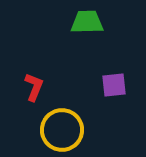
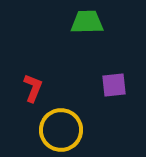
red L-shape: moved 1 px left, 1 px down
yellow circle: moved 1 px left
